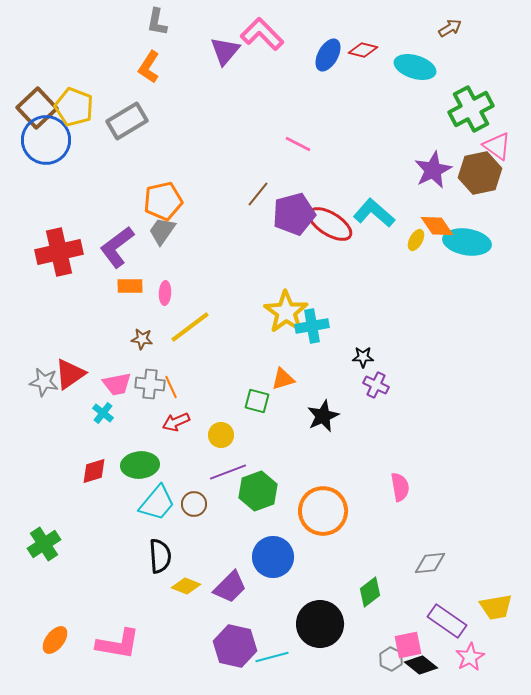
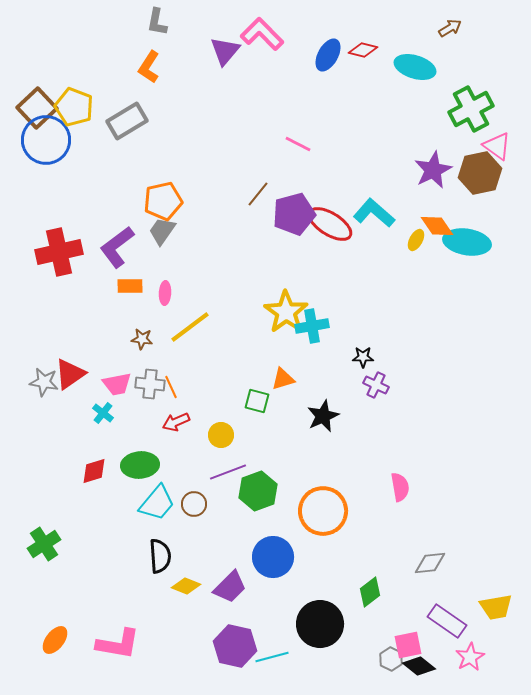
black diamond at (421, 665): moved 2 px left, 1 px down
